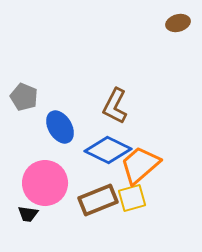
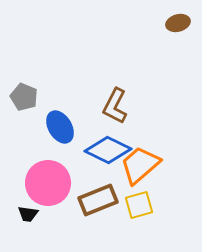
pink circle: moved 3 px right
yellow square: moved 7 px right, 7 px down
